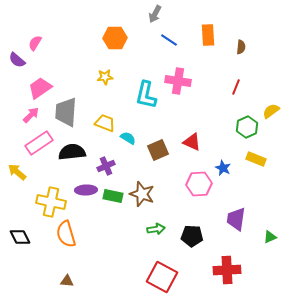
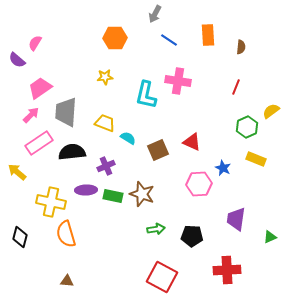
black diamond: rotated 40 degrees clockwise
